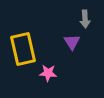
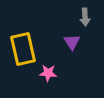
gray arrow: moved 2 px up
